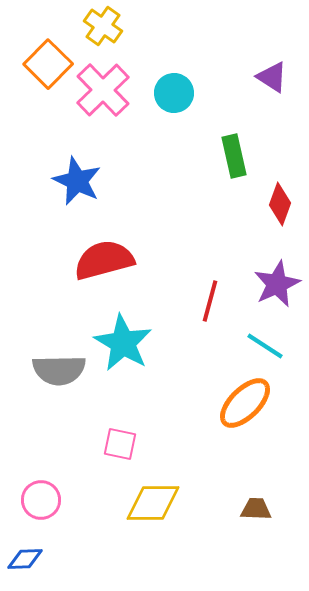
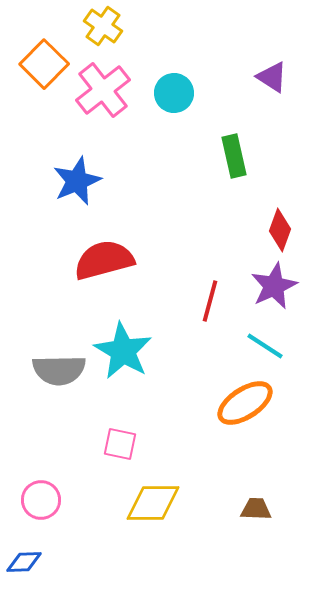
orange square: moved 4 px left
pink cross: rotated 6 degrees clockwise
blue star: rotated 24 degrees clockwise
red diamond: moved 26 px down
purple star: moved 3 px left, 2 px down
cyan star: moved 8 px down
orange ellipse: rotated 12 degrees clockwise
blue diamond: moved 1 px left, 3 px down
